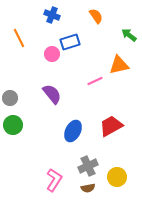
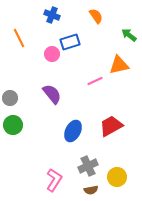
brown semicircle: moved 3 px right, 2 px down
